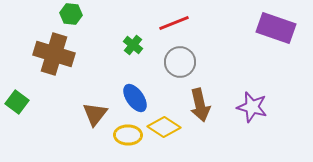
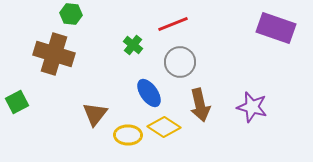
red line: moved 1 px left, 1 px down
blue ellipse: moved 14 px right, 5 px up
green square: rotated 25 degrees clockwise
